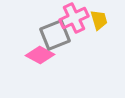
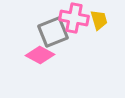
pink cross: rotated 36 degrees clockwise
gray square: moved 2 px left, 3 px up
